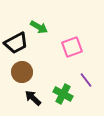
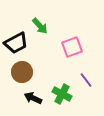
green arrow: moved 1 px right, 1 px up; rotated 18 degrees clockwise
green cross: moved 1 px left
black arrow: rotated 18 degrees counterclockwise
